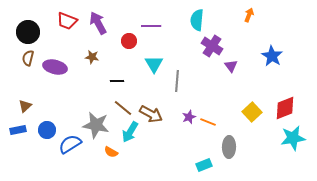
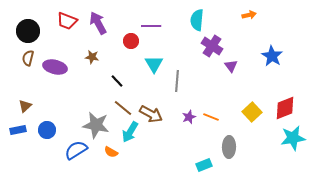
orange arrow: rotated 56 degrees clockwise
black circle: moved 1 px up
red circle: moved 2 px right
black line: rotated 48 degrees clockwise
orange line: moved 3 px right, 5 px up
blue semicircle: moved 6 px right, 6 px down
